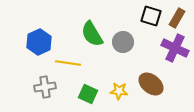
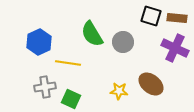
brown rectangle: rotated 66 degrees clockwise
green square: moved 17 px left, 5 px down
